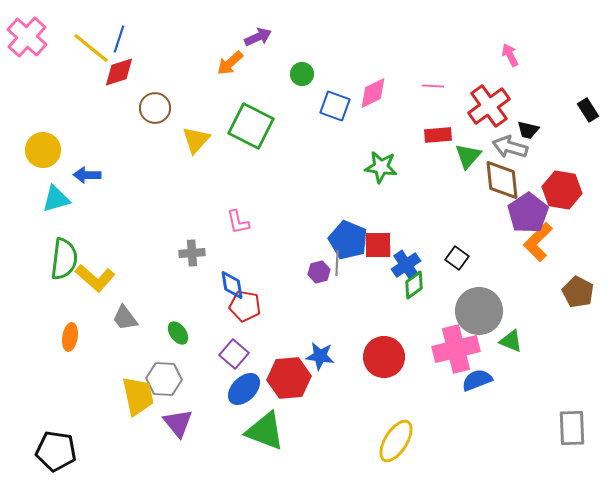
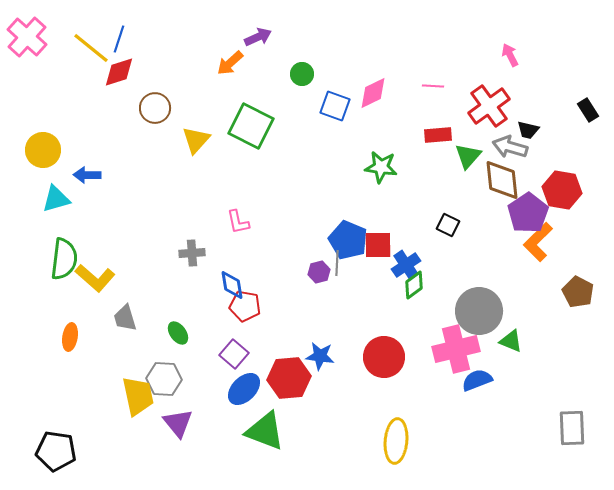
black square at (457, 258): moved 9 px left, 33 px up; rotated 10 degrees counterclockwise
gray trapezoid at (125, 318): rotated 20 degrees clockwise
yellow ellipse at (396, 441): rotated 27 degrees counterclockwise
